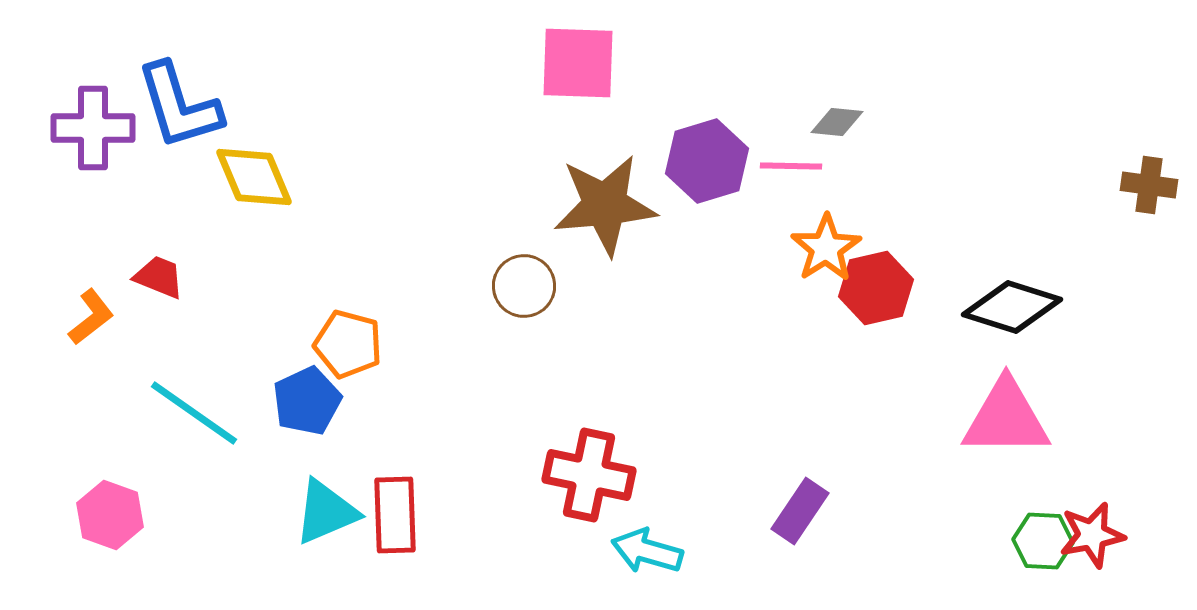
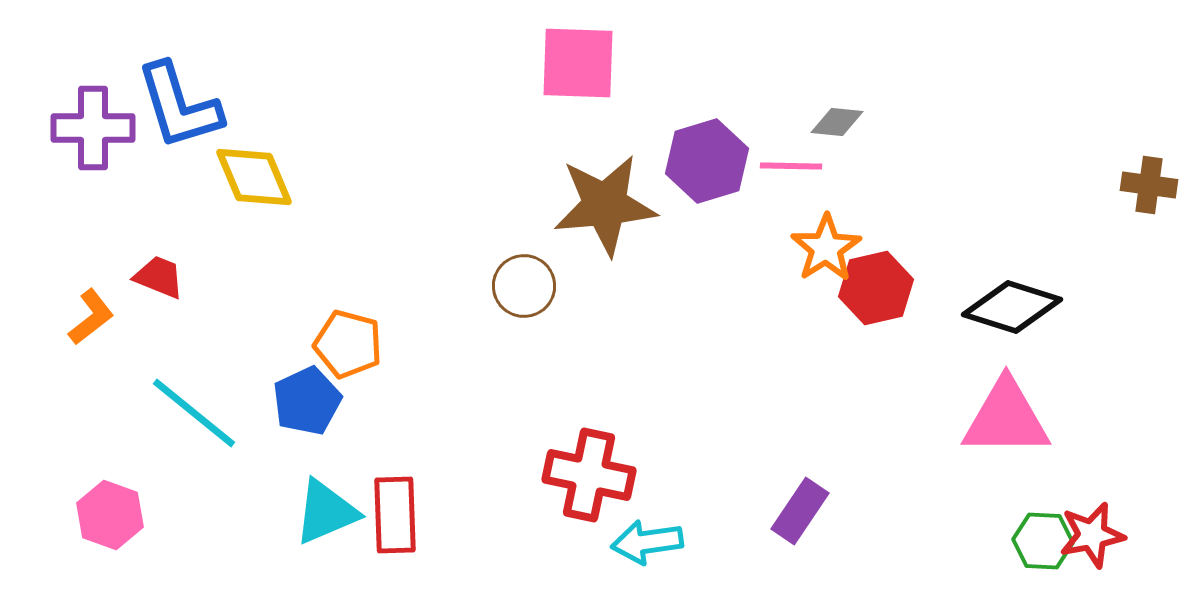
cyan line: rotated 4 degrees clockwise
cyan arrow: moved 9 px up; rotated 24 degrees counterclockwise
